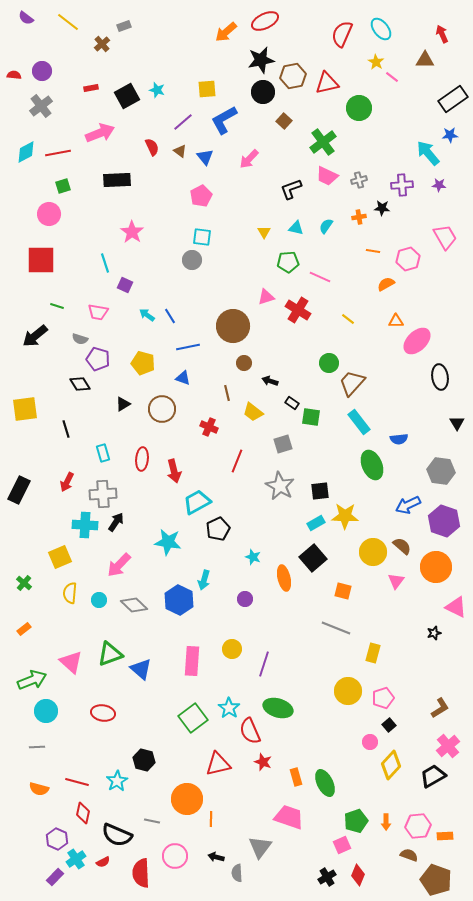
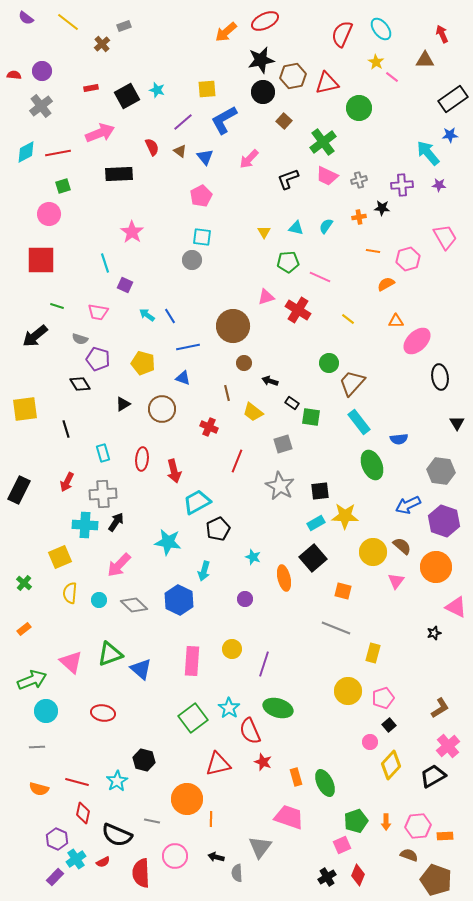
black rectangle at (117, 180): moved 2 px right, 6 px up
black L-shape at (291, 189): moved 3 px left, 10 px up
cyan arrow at (204, 580): moved 9 px up
